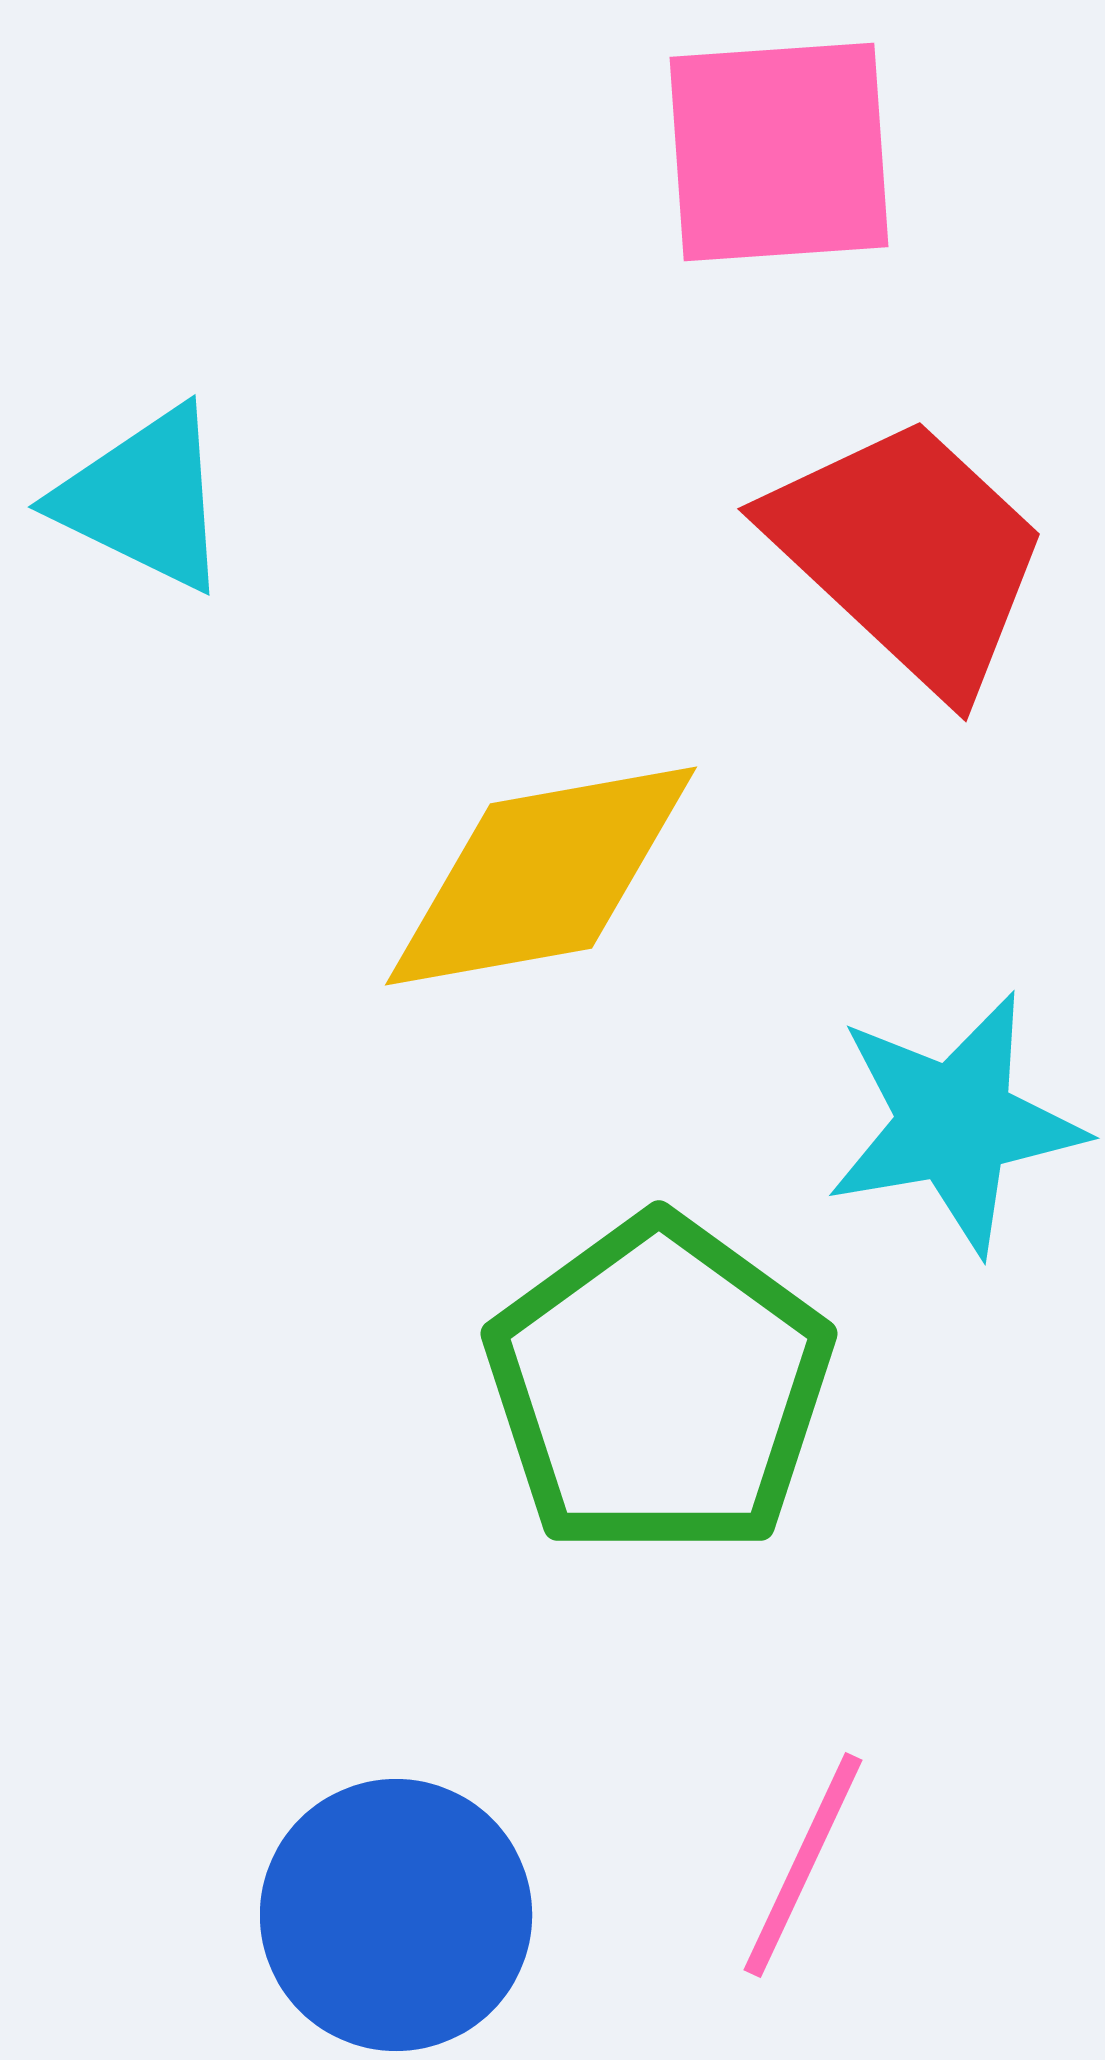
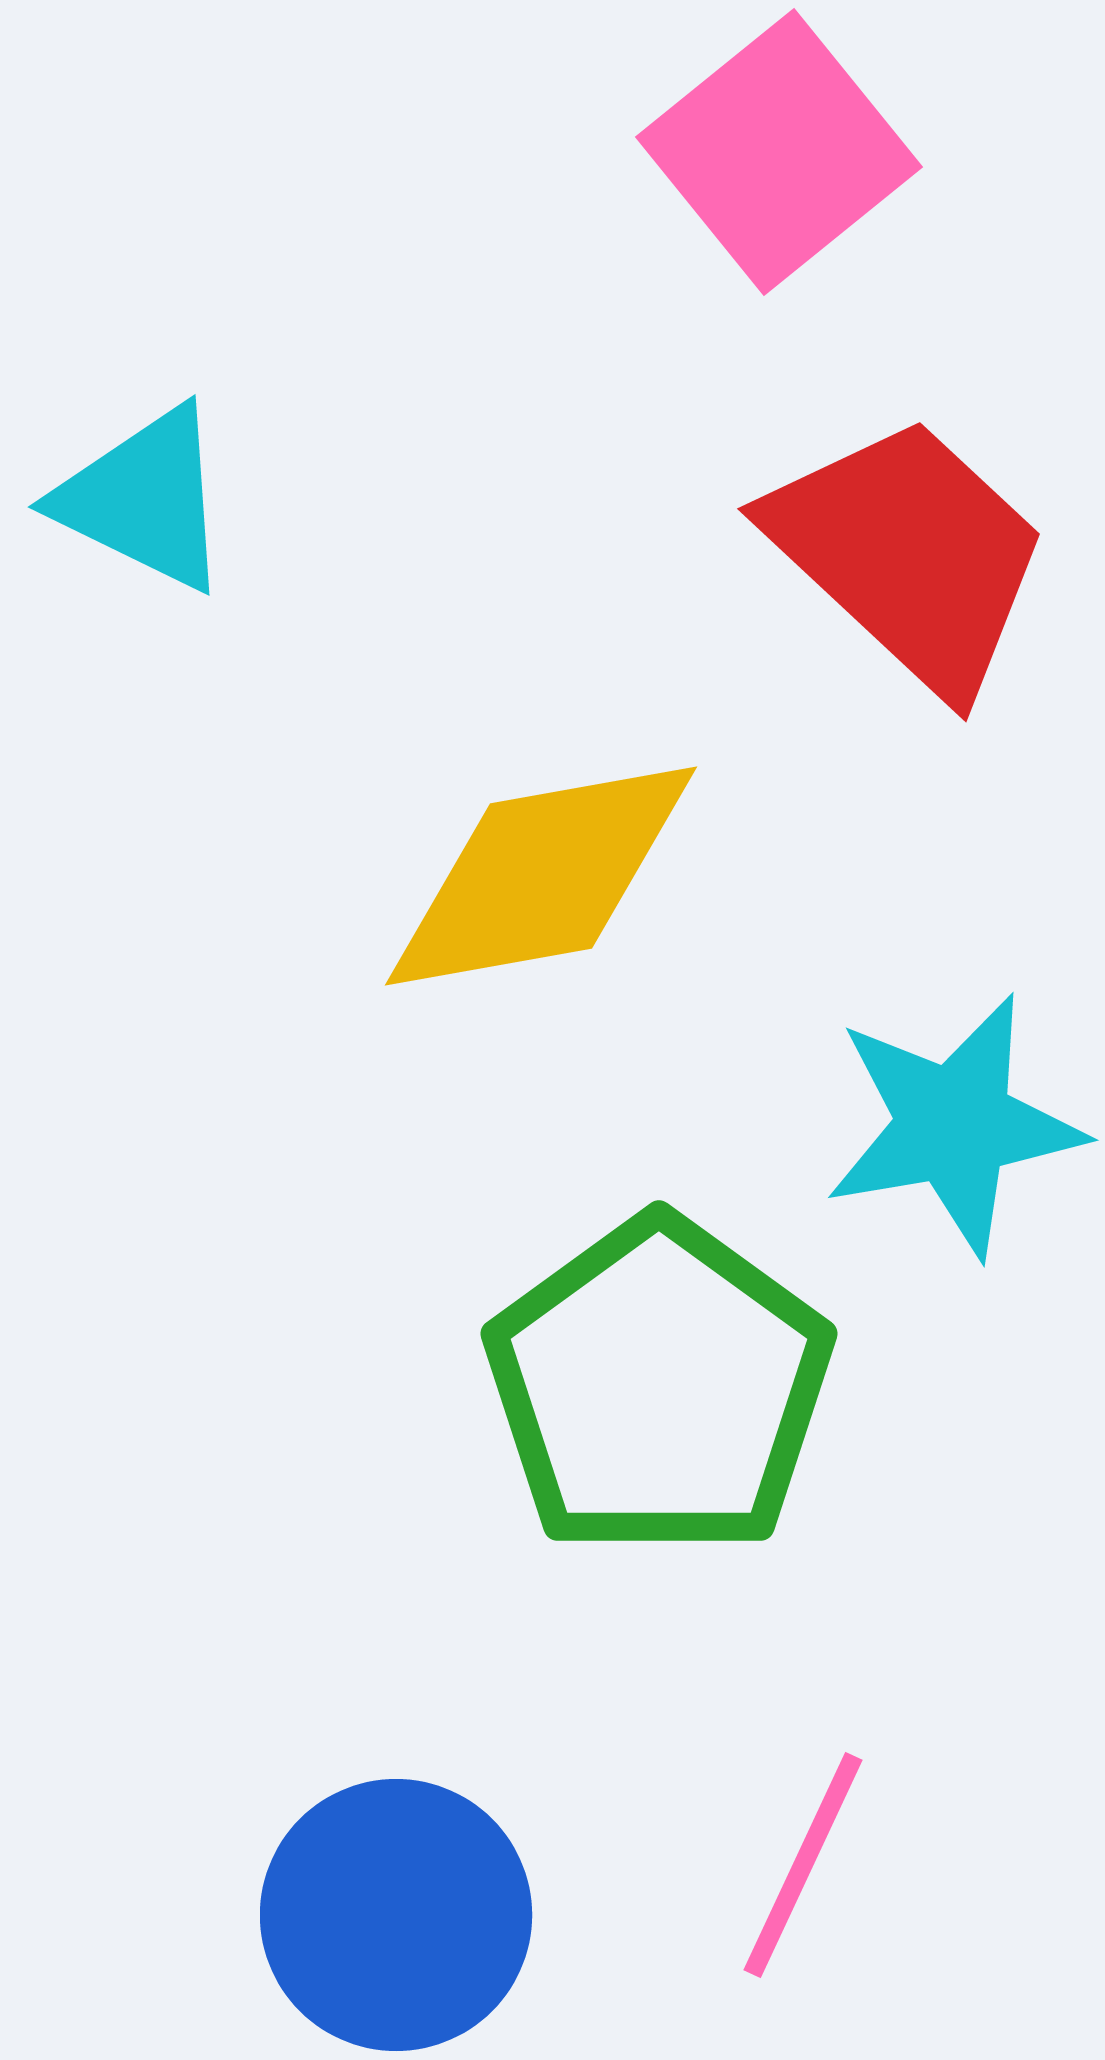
pink square: rotated 35 degrees counterclockwise
cyan star: moved 1 px left, 2 px down
